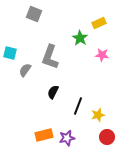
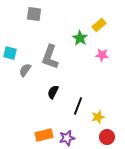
gray square: rotated 14 degrees counterclockwise
yellow rectangle: moved 2 px down; rotated 16 degrees counterclockwise
yellow star: moved 2 px down
